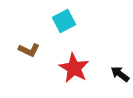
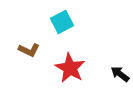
cyan square: moved 2 px left, 1 px down
red star: moved 4 px left
